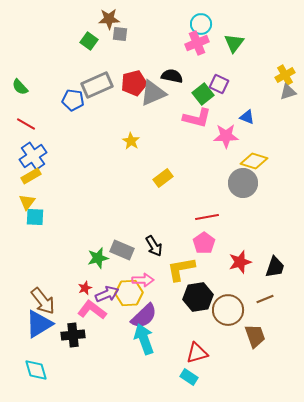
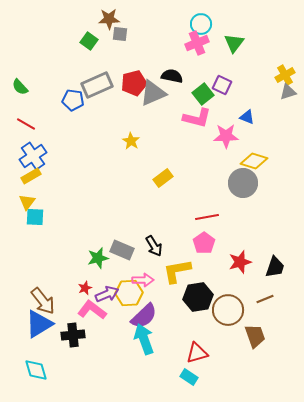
purple square at (219, 84): moved 3 px right, 1 px down
yellow L-shape at (181, 269): moved 4 px left, 2 px down
